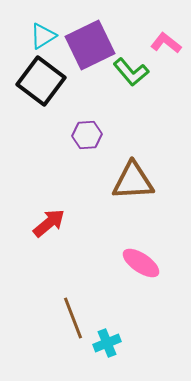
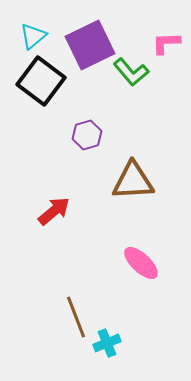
cyan triangle: moved 10 px left; rotated 8 degrees counterclockwise
pink L-shape: rotated 40 degrees counterclockwise
purple hexagon: rotated 12 degrees counterclockwise
red arrow: moved 5 px right, 12 px up
pink ellipse: rotated 9 degrees clockwise
brown line: moved 3 px right, 1 px up
